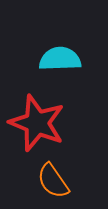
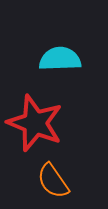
red star: moved 2 px left
